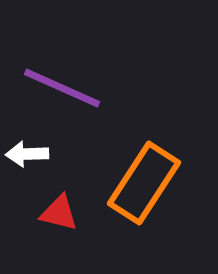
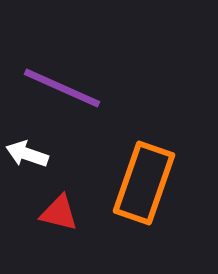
white arrow: rotated 21 degrees clockwise
orange rectangle: rotated 14 degrees counterclockwise
